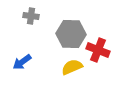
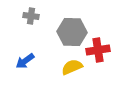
gray hexagon: moved 1 px right, 2 px up
red cross: rotated 30 degrees counterclockwise
blue arrow: moved 3 px right, 1 px up
